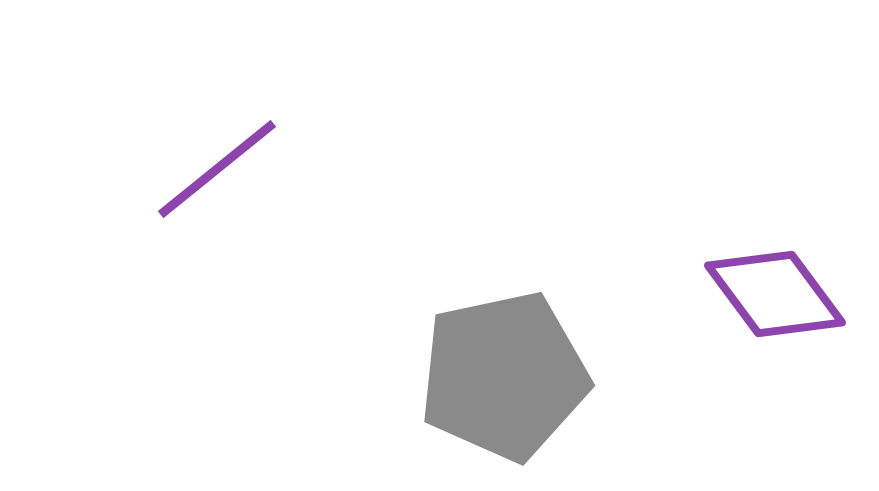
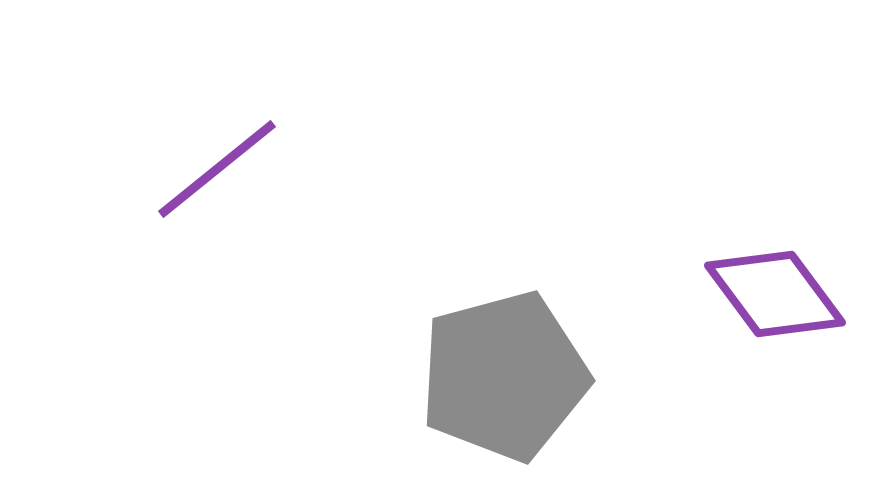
gray pentagon: rotated 3 degrees counterclockwise
